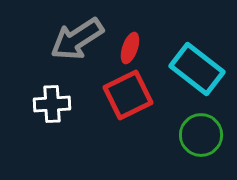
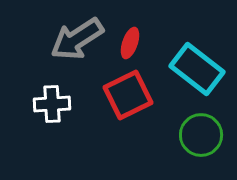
red ellipse: moved 5 px up
